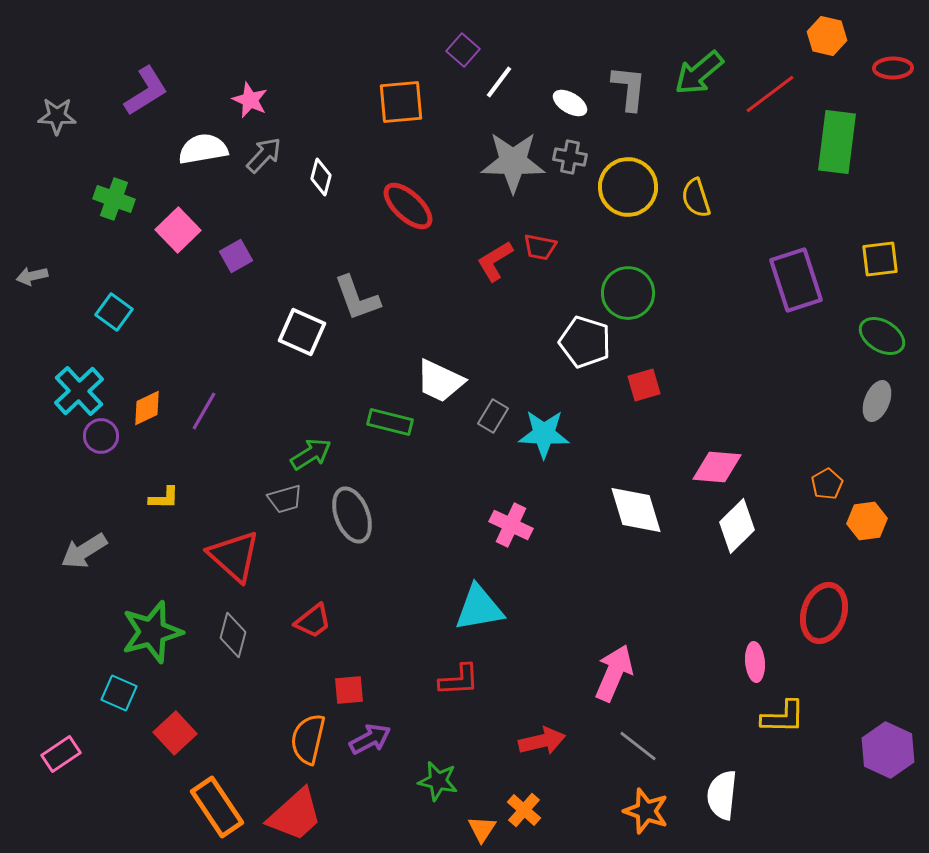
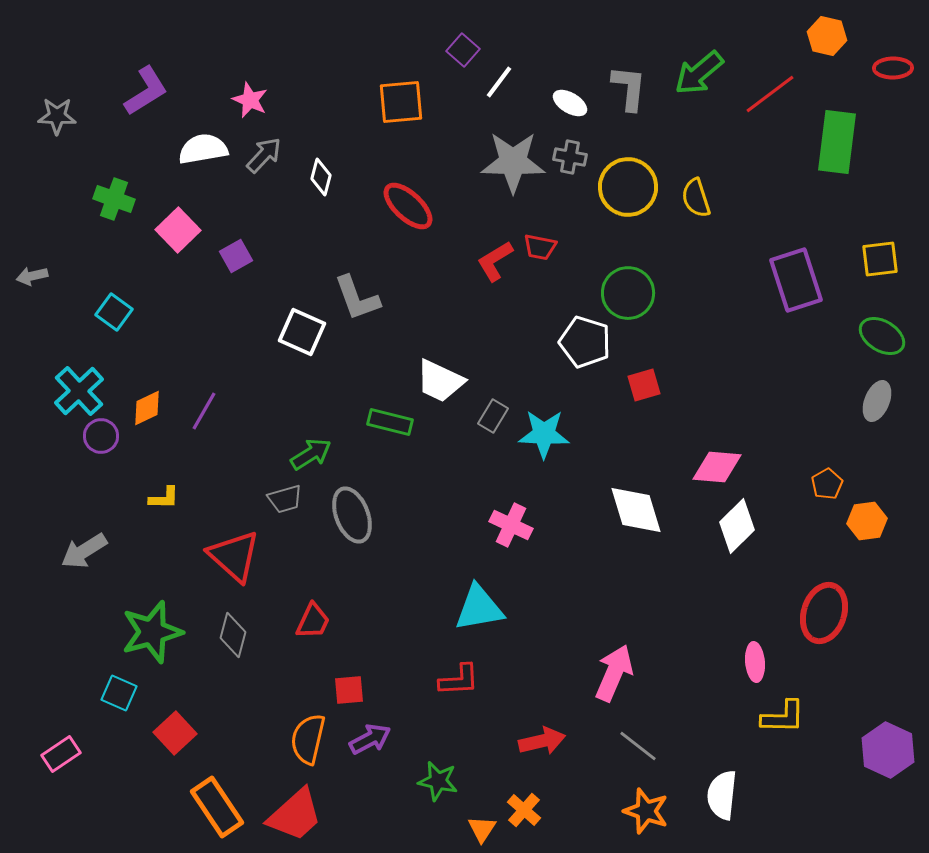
red trapezoid at (313, 621): rotated 27 degrees counterclockwise
